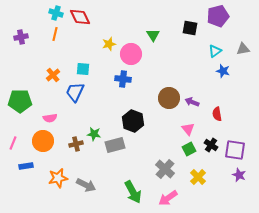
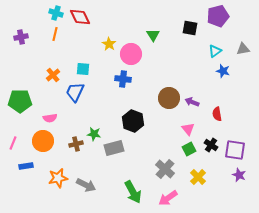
yellow star: rotated 24 degrees counterclockwise
gray rectangle: moved 1 px left, 3 px down
